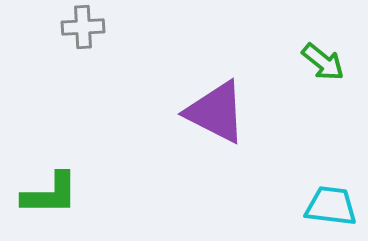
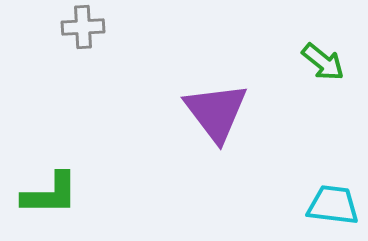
purple triangle: rotated 26 degrees clockwise
cyan trapezoid: moved 2 px right, 1 px up
